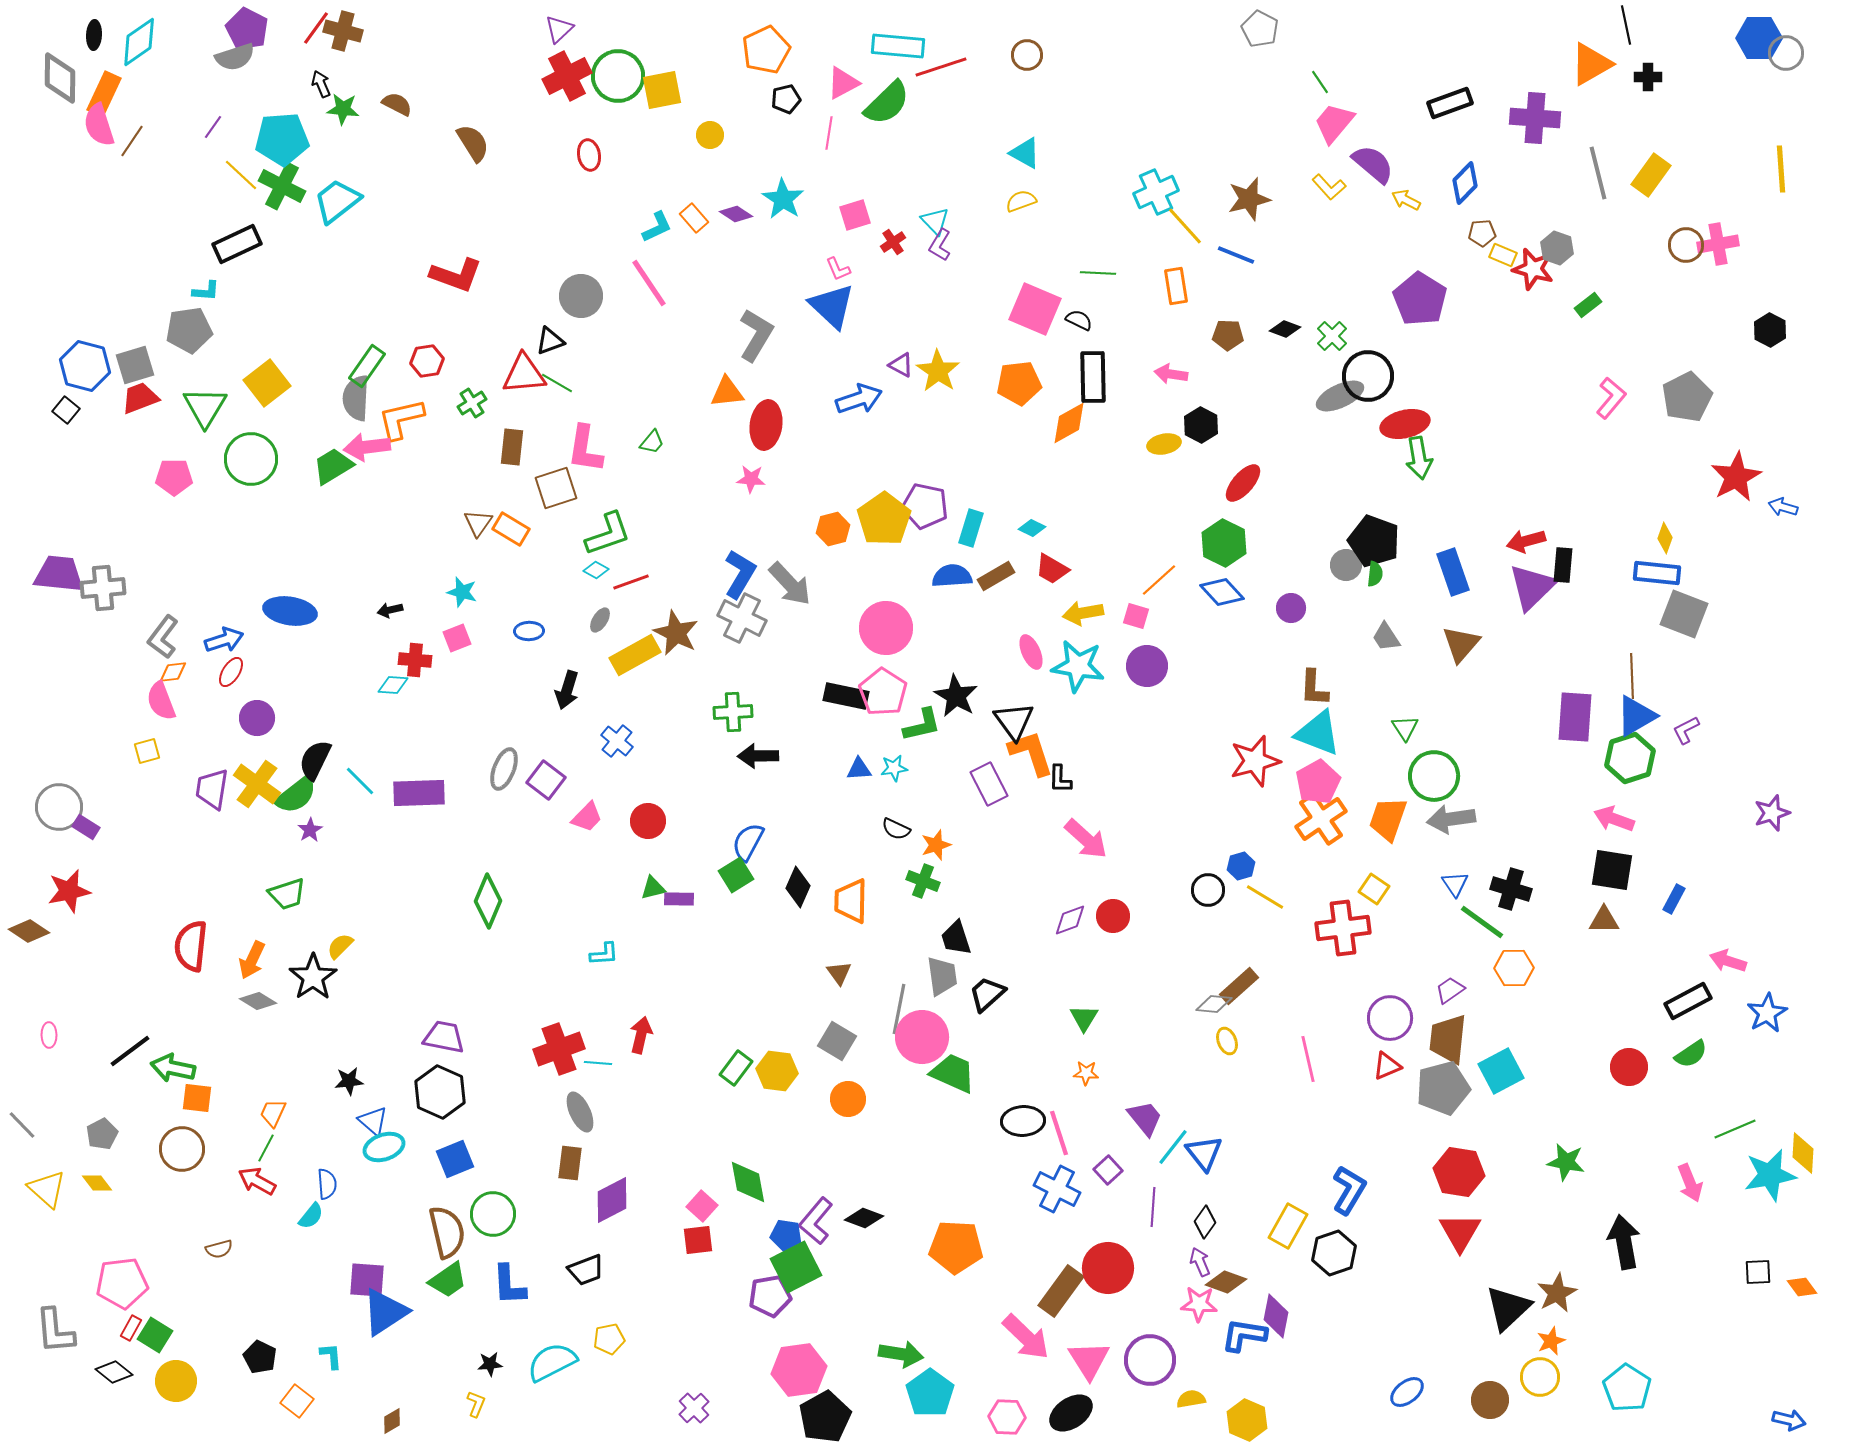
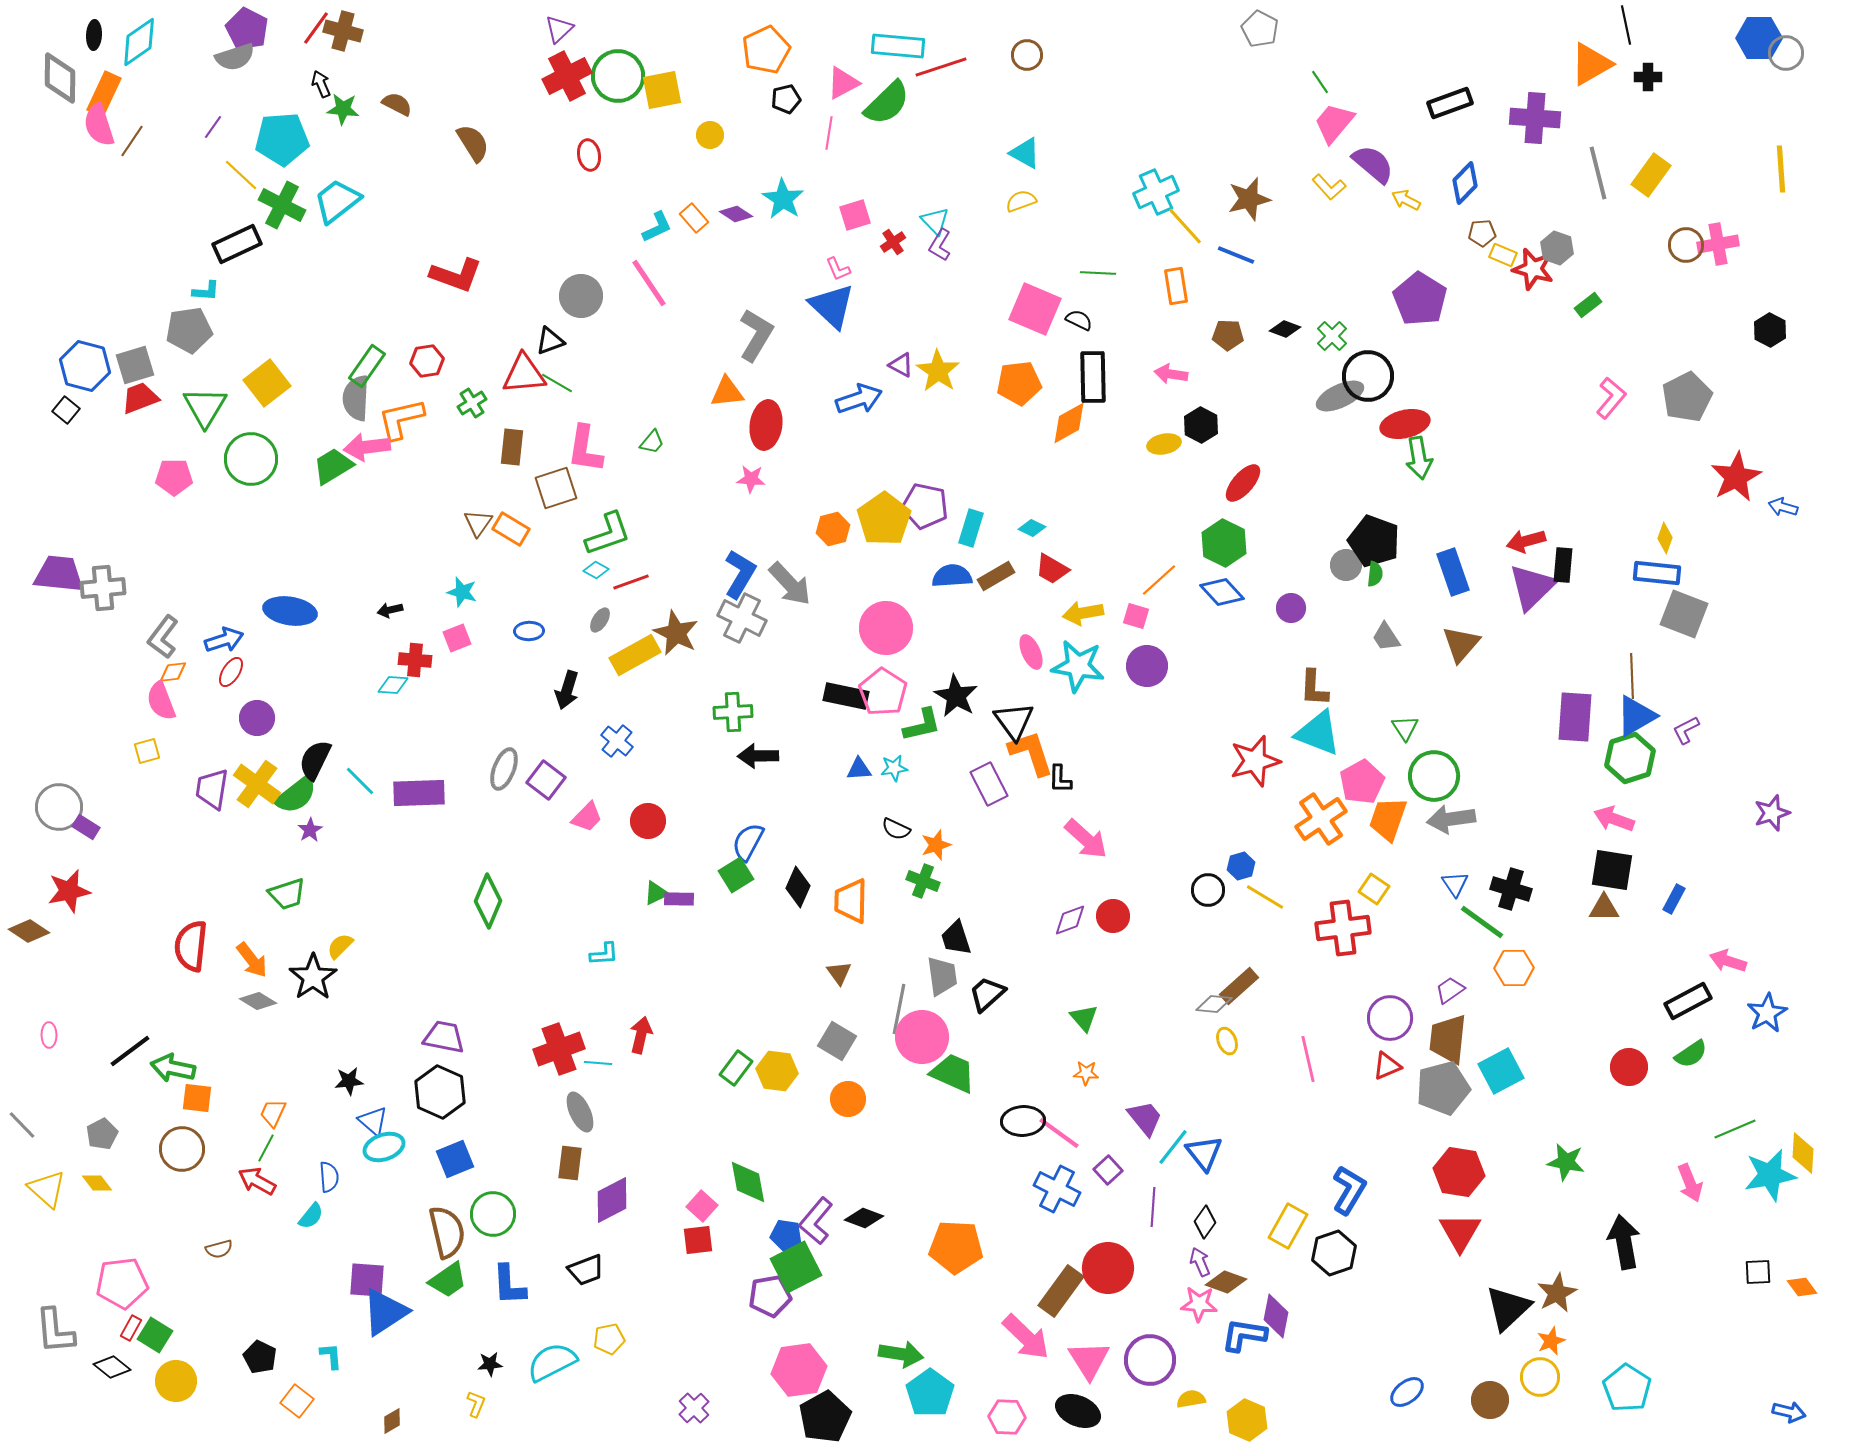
green cross at (282, 186): moved 19 px down
pink pentagon at (1318, 782): moved 44 px right
green triangle at (653, 888): moved 3 px right, 5 px down; rotated 12 degrees counterclockwise
brown triangle at (1604, 920): moved 12 px up
orange arrow at (252, 960): rotated 63 degrees counterclockwise
green triangle at (1084, 1018): rotated 12 degrees counterclockwise
pink line at (1059, 1133): rotated 36 degrees counterclockwise
blue semicircle at (327, 1184): moved 2 px right, 7 px up
black diamond at (114, 1372): moved 2 px left, 5 px up
black ellipse at (1071, 1413): moved 7 px right, 2 px up; rotated 57 degrees clockwise
blue arrow at (1789, 1420): moved 8 px up
